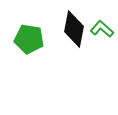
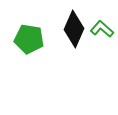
black diamond: rotated 12 degrees clockwise
